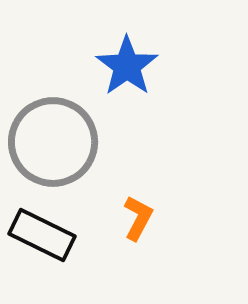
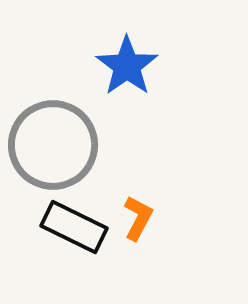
gray circle: moved 3 px down
black rectangle: moved 32 px right, 8 px up
